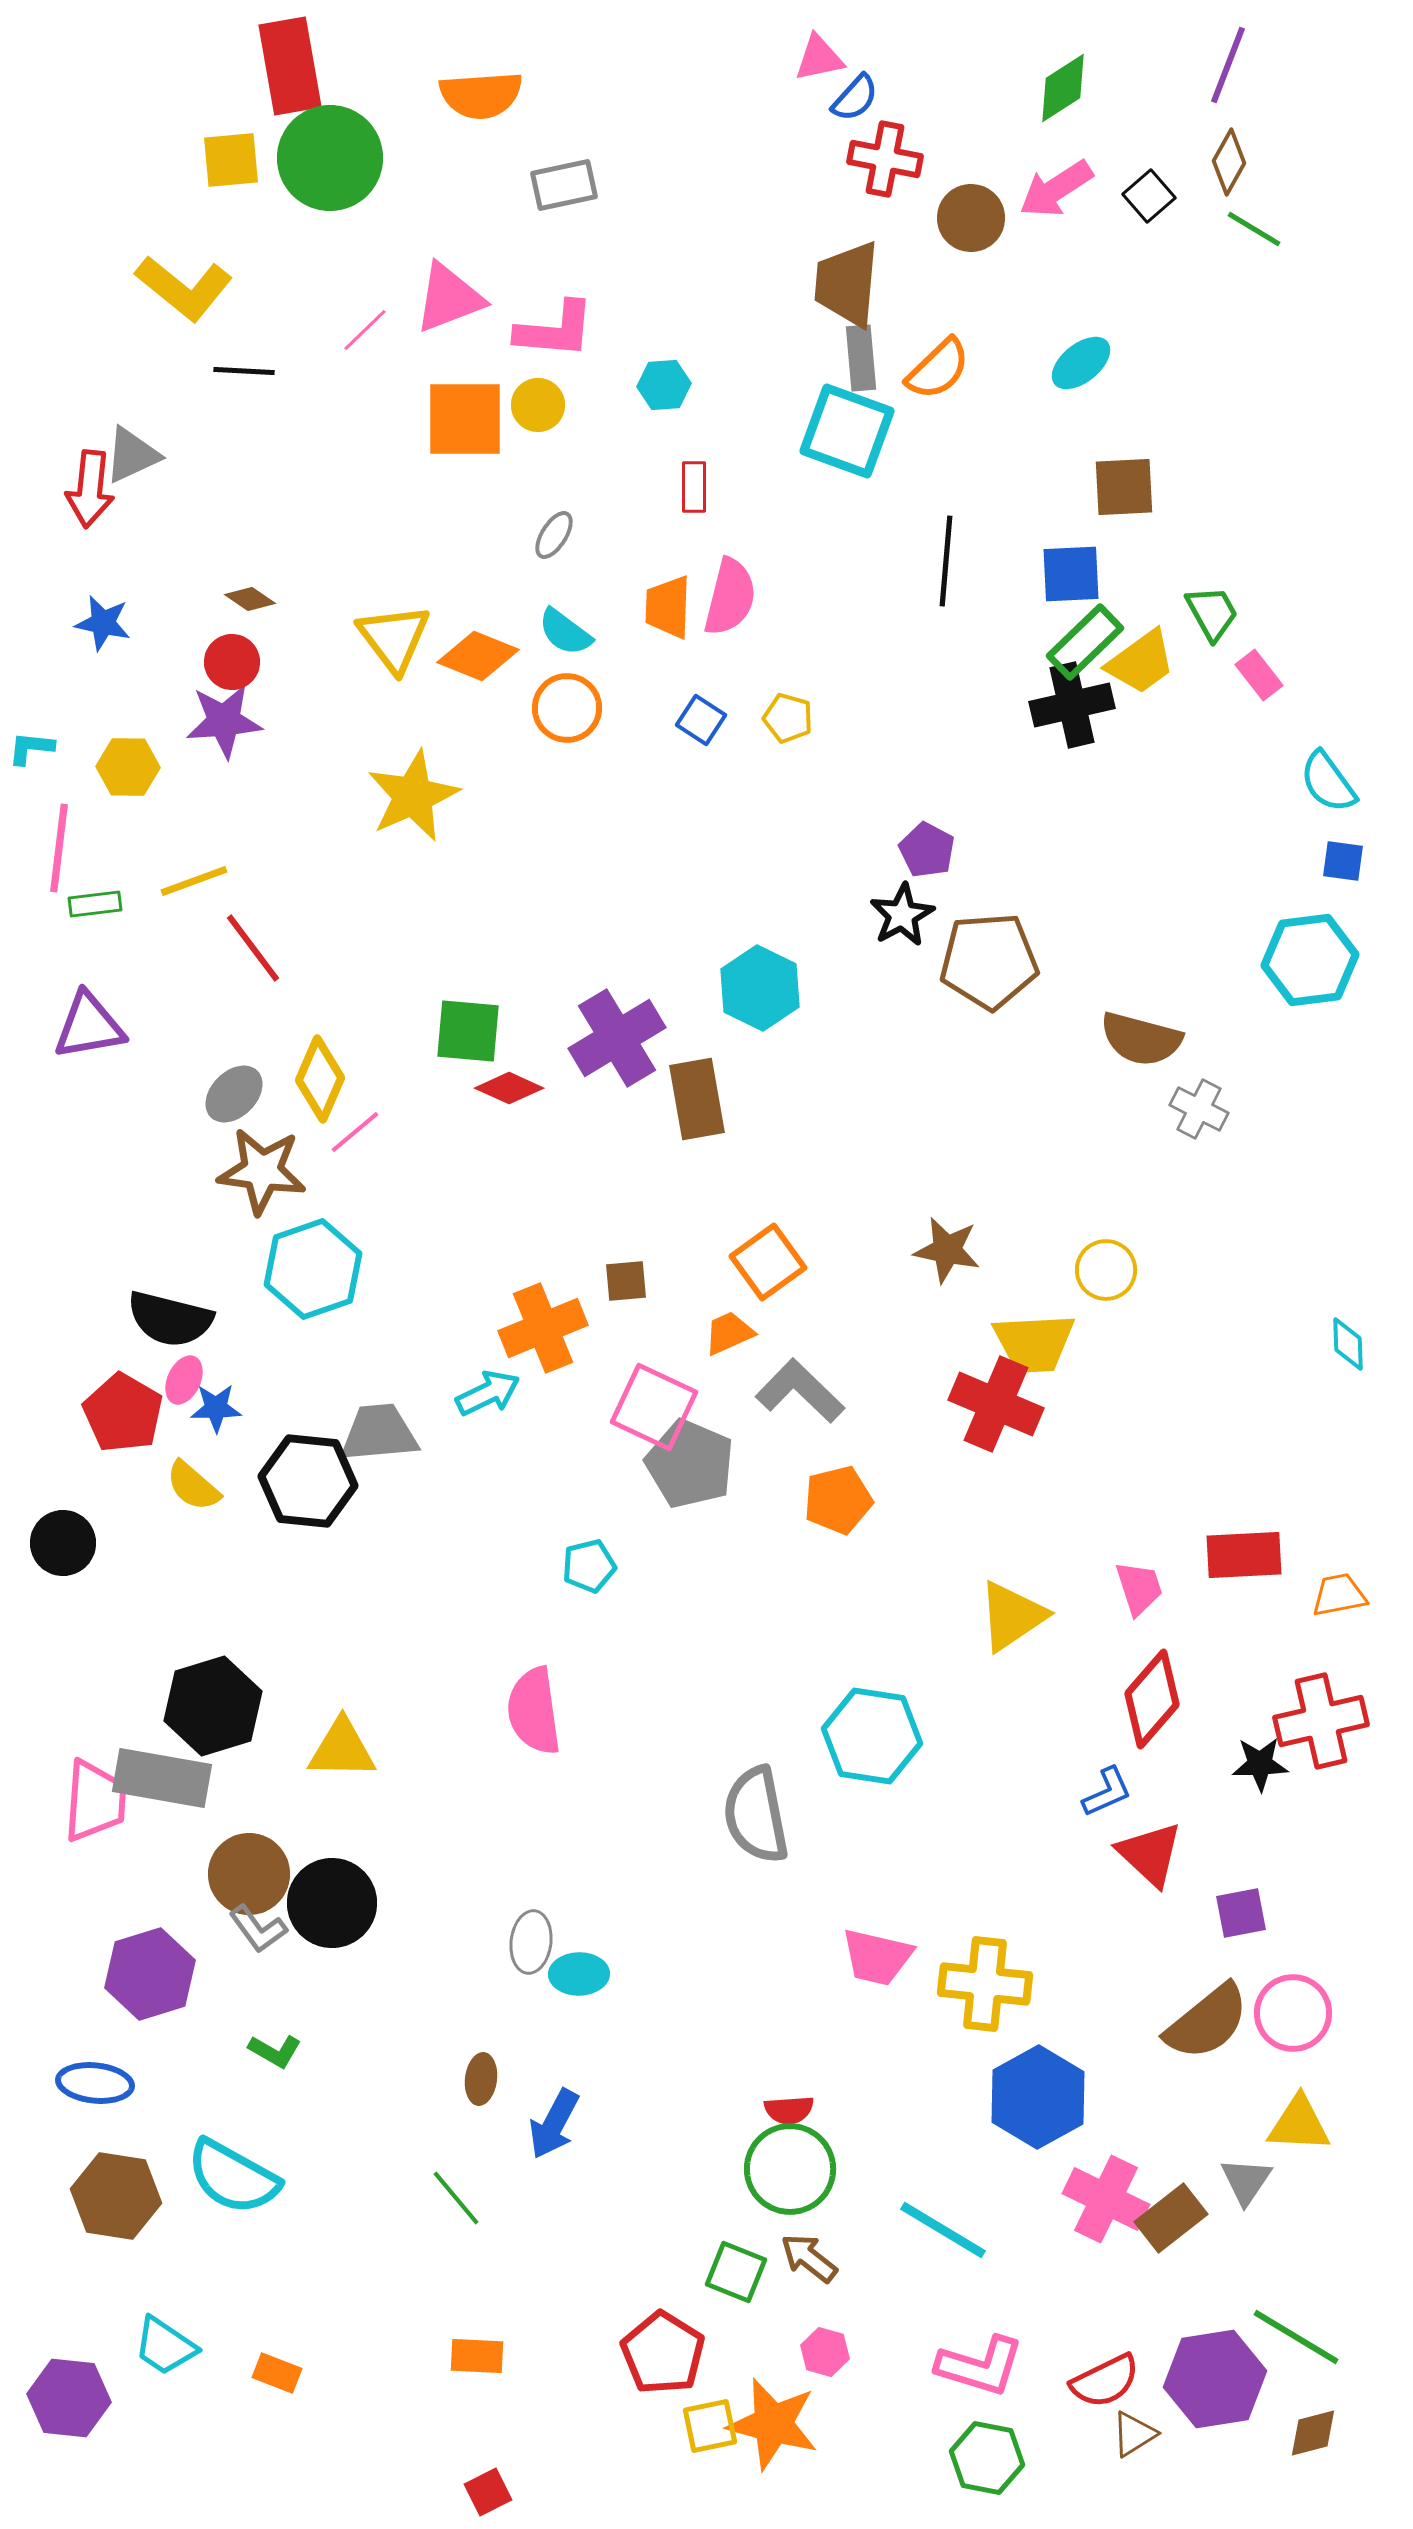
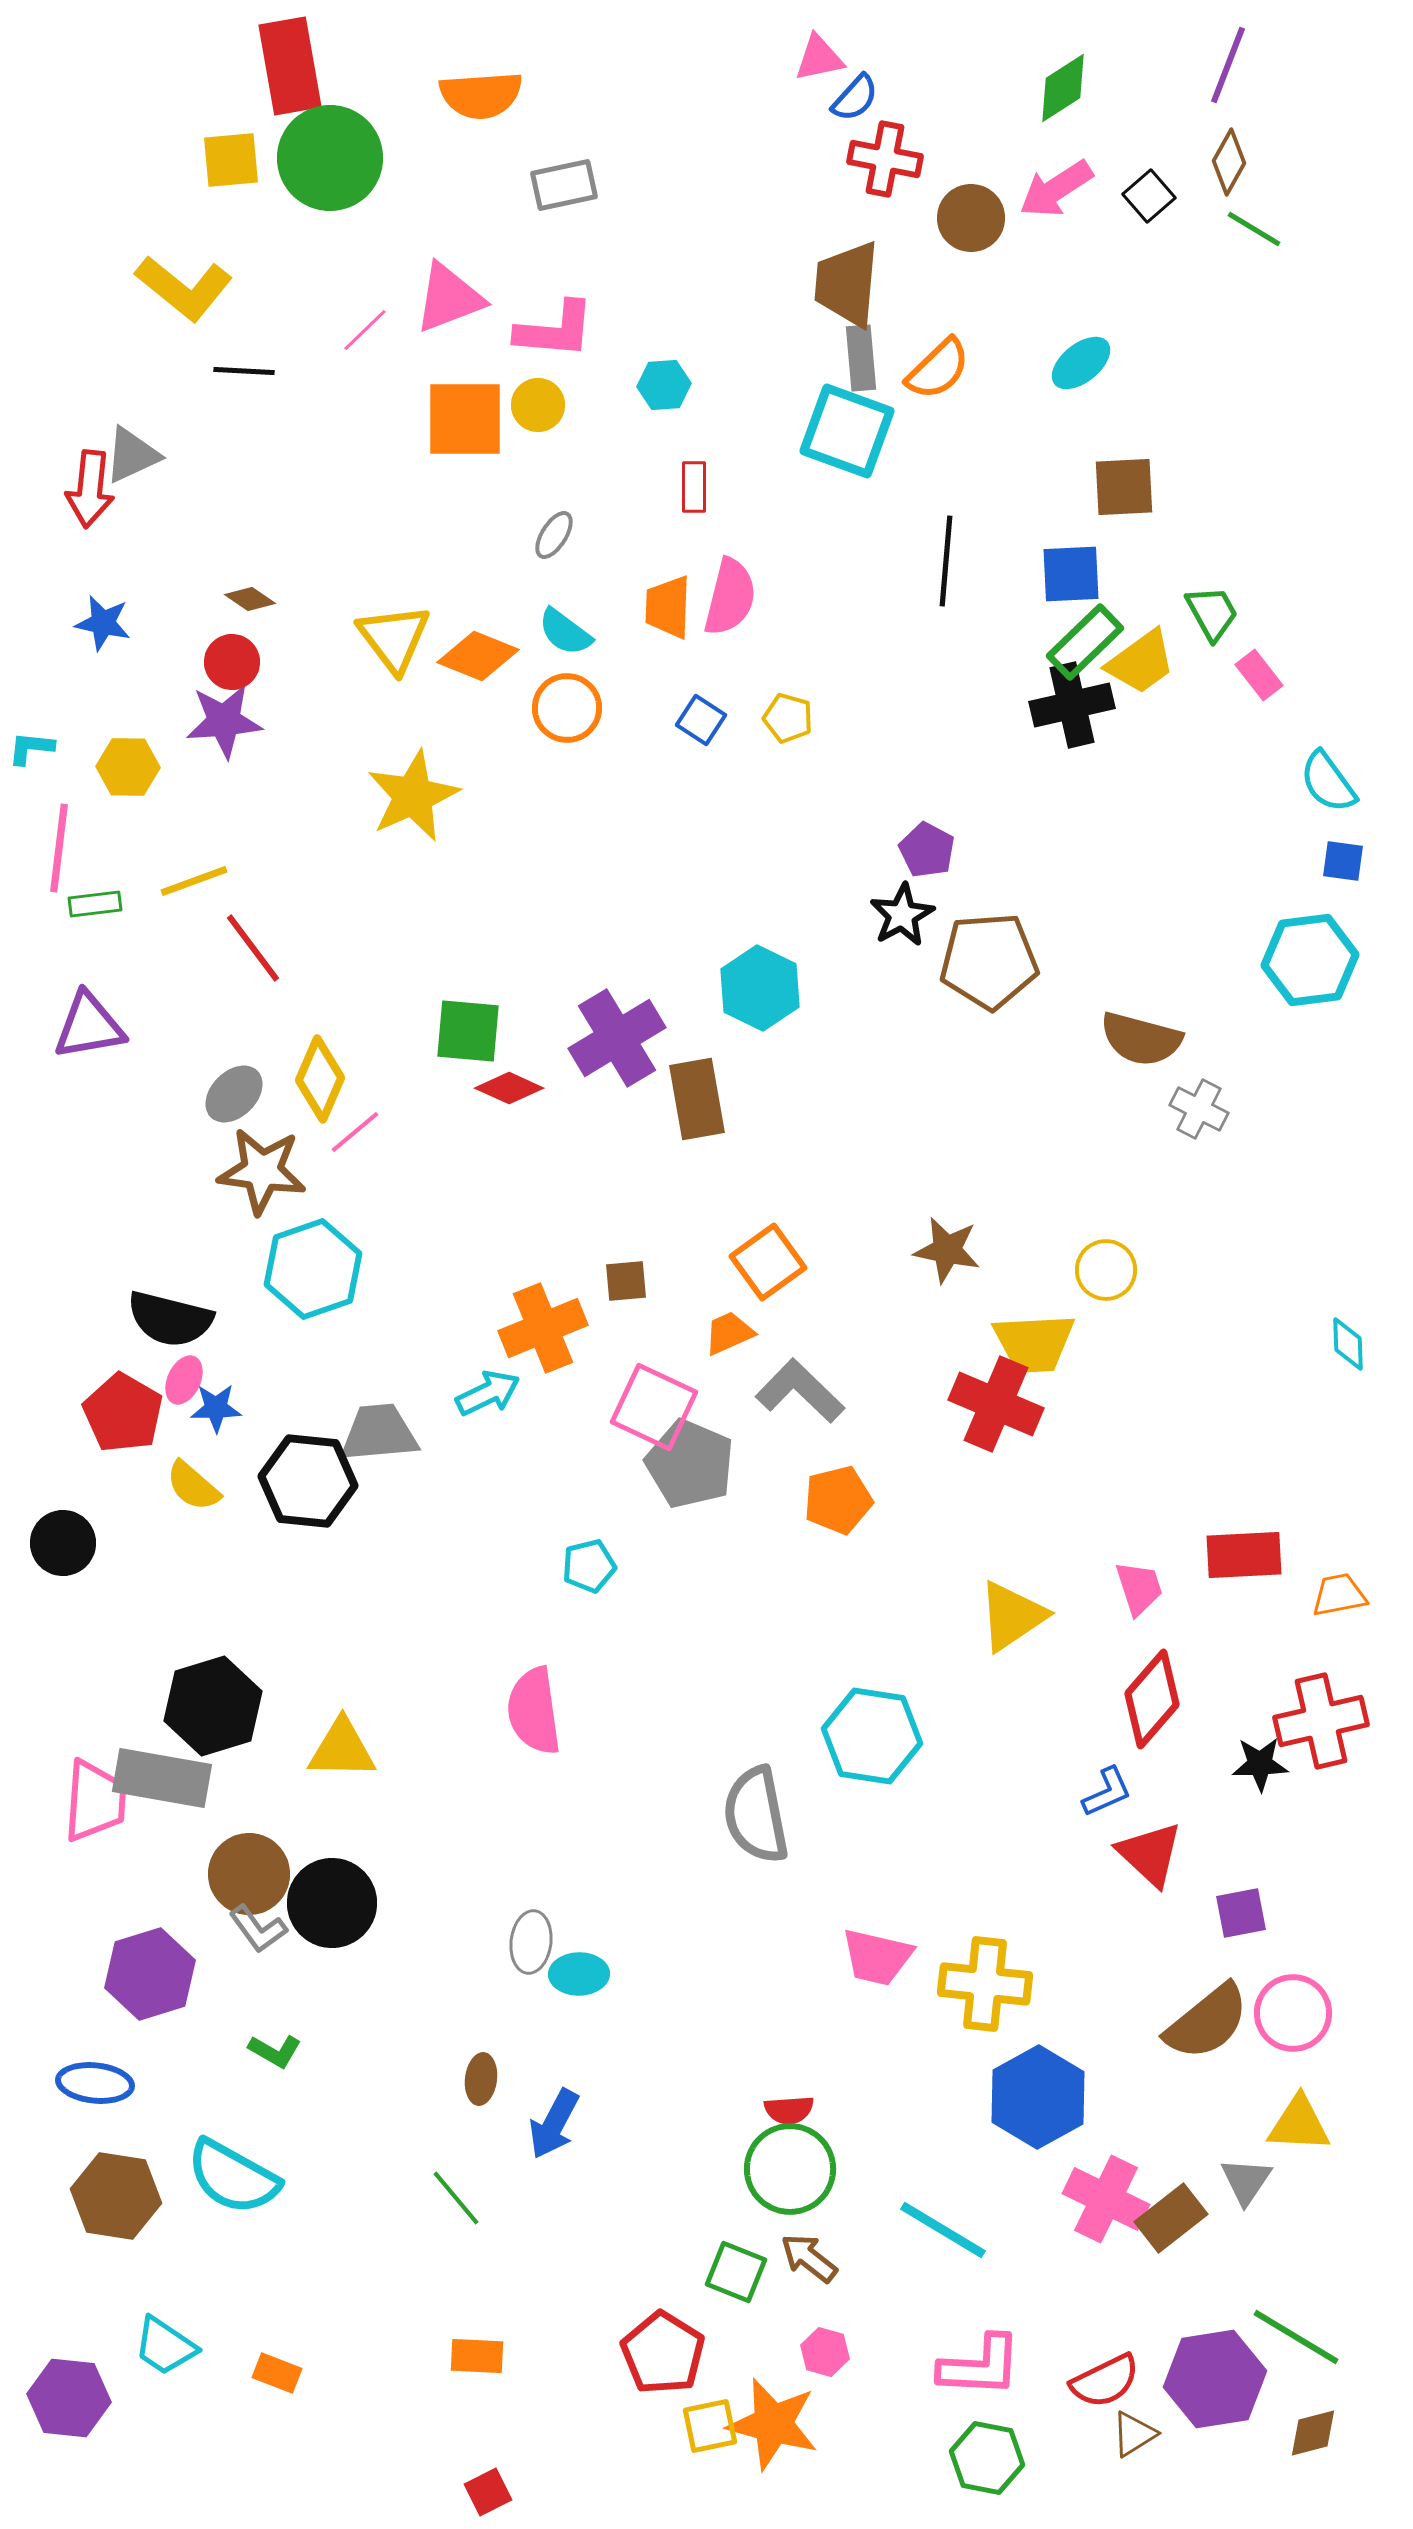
pink L-shape at (980, 2366): rotated 14 degrees counterclockwise
